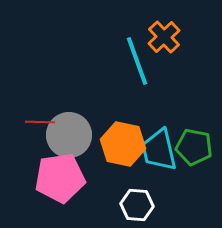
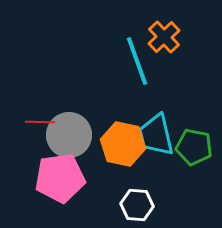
cyan trapezoid: moved 3 px left, 15 px up
